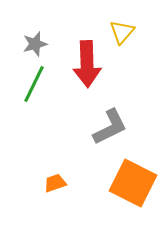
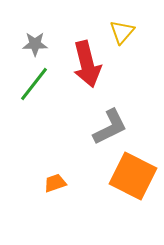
gray star: rotated 15 degrees clockwise
red arrow: rotated 12 degrees counterclockwise
green line: rotated 12 degrees clockwise
orange square: moved 7 px up
